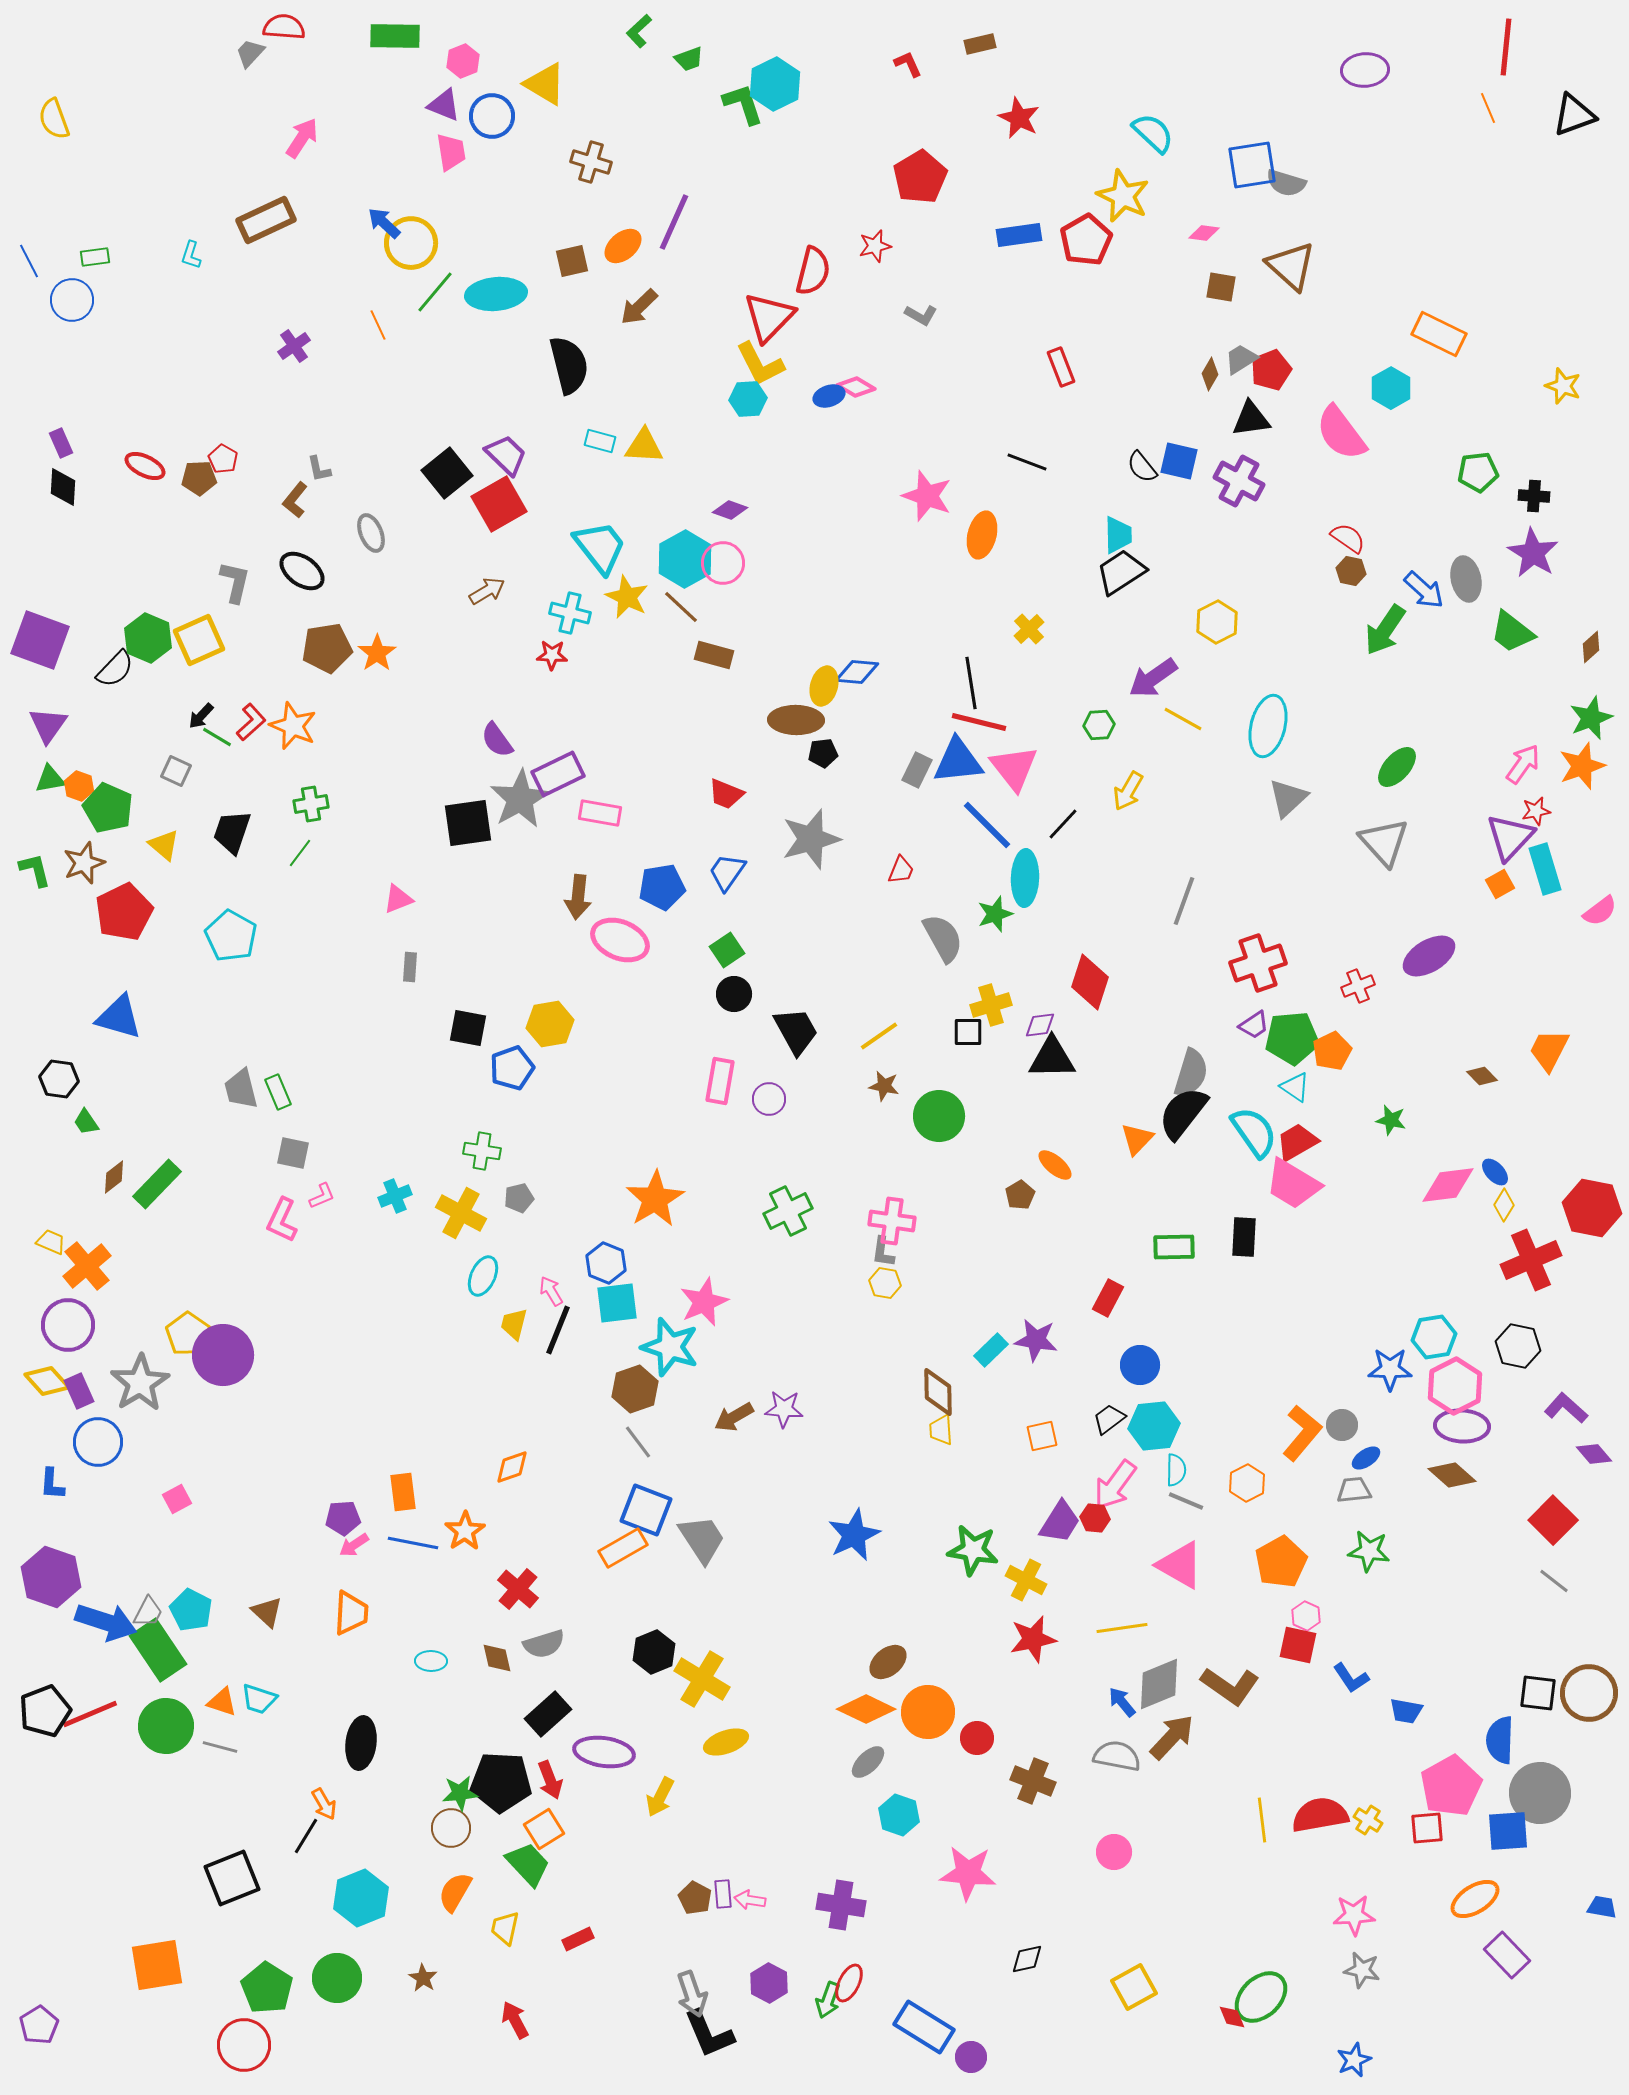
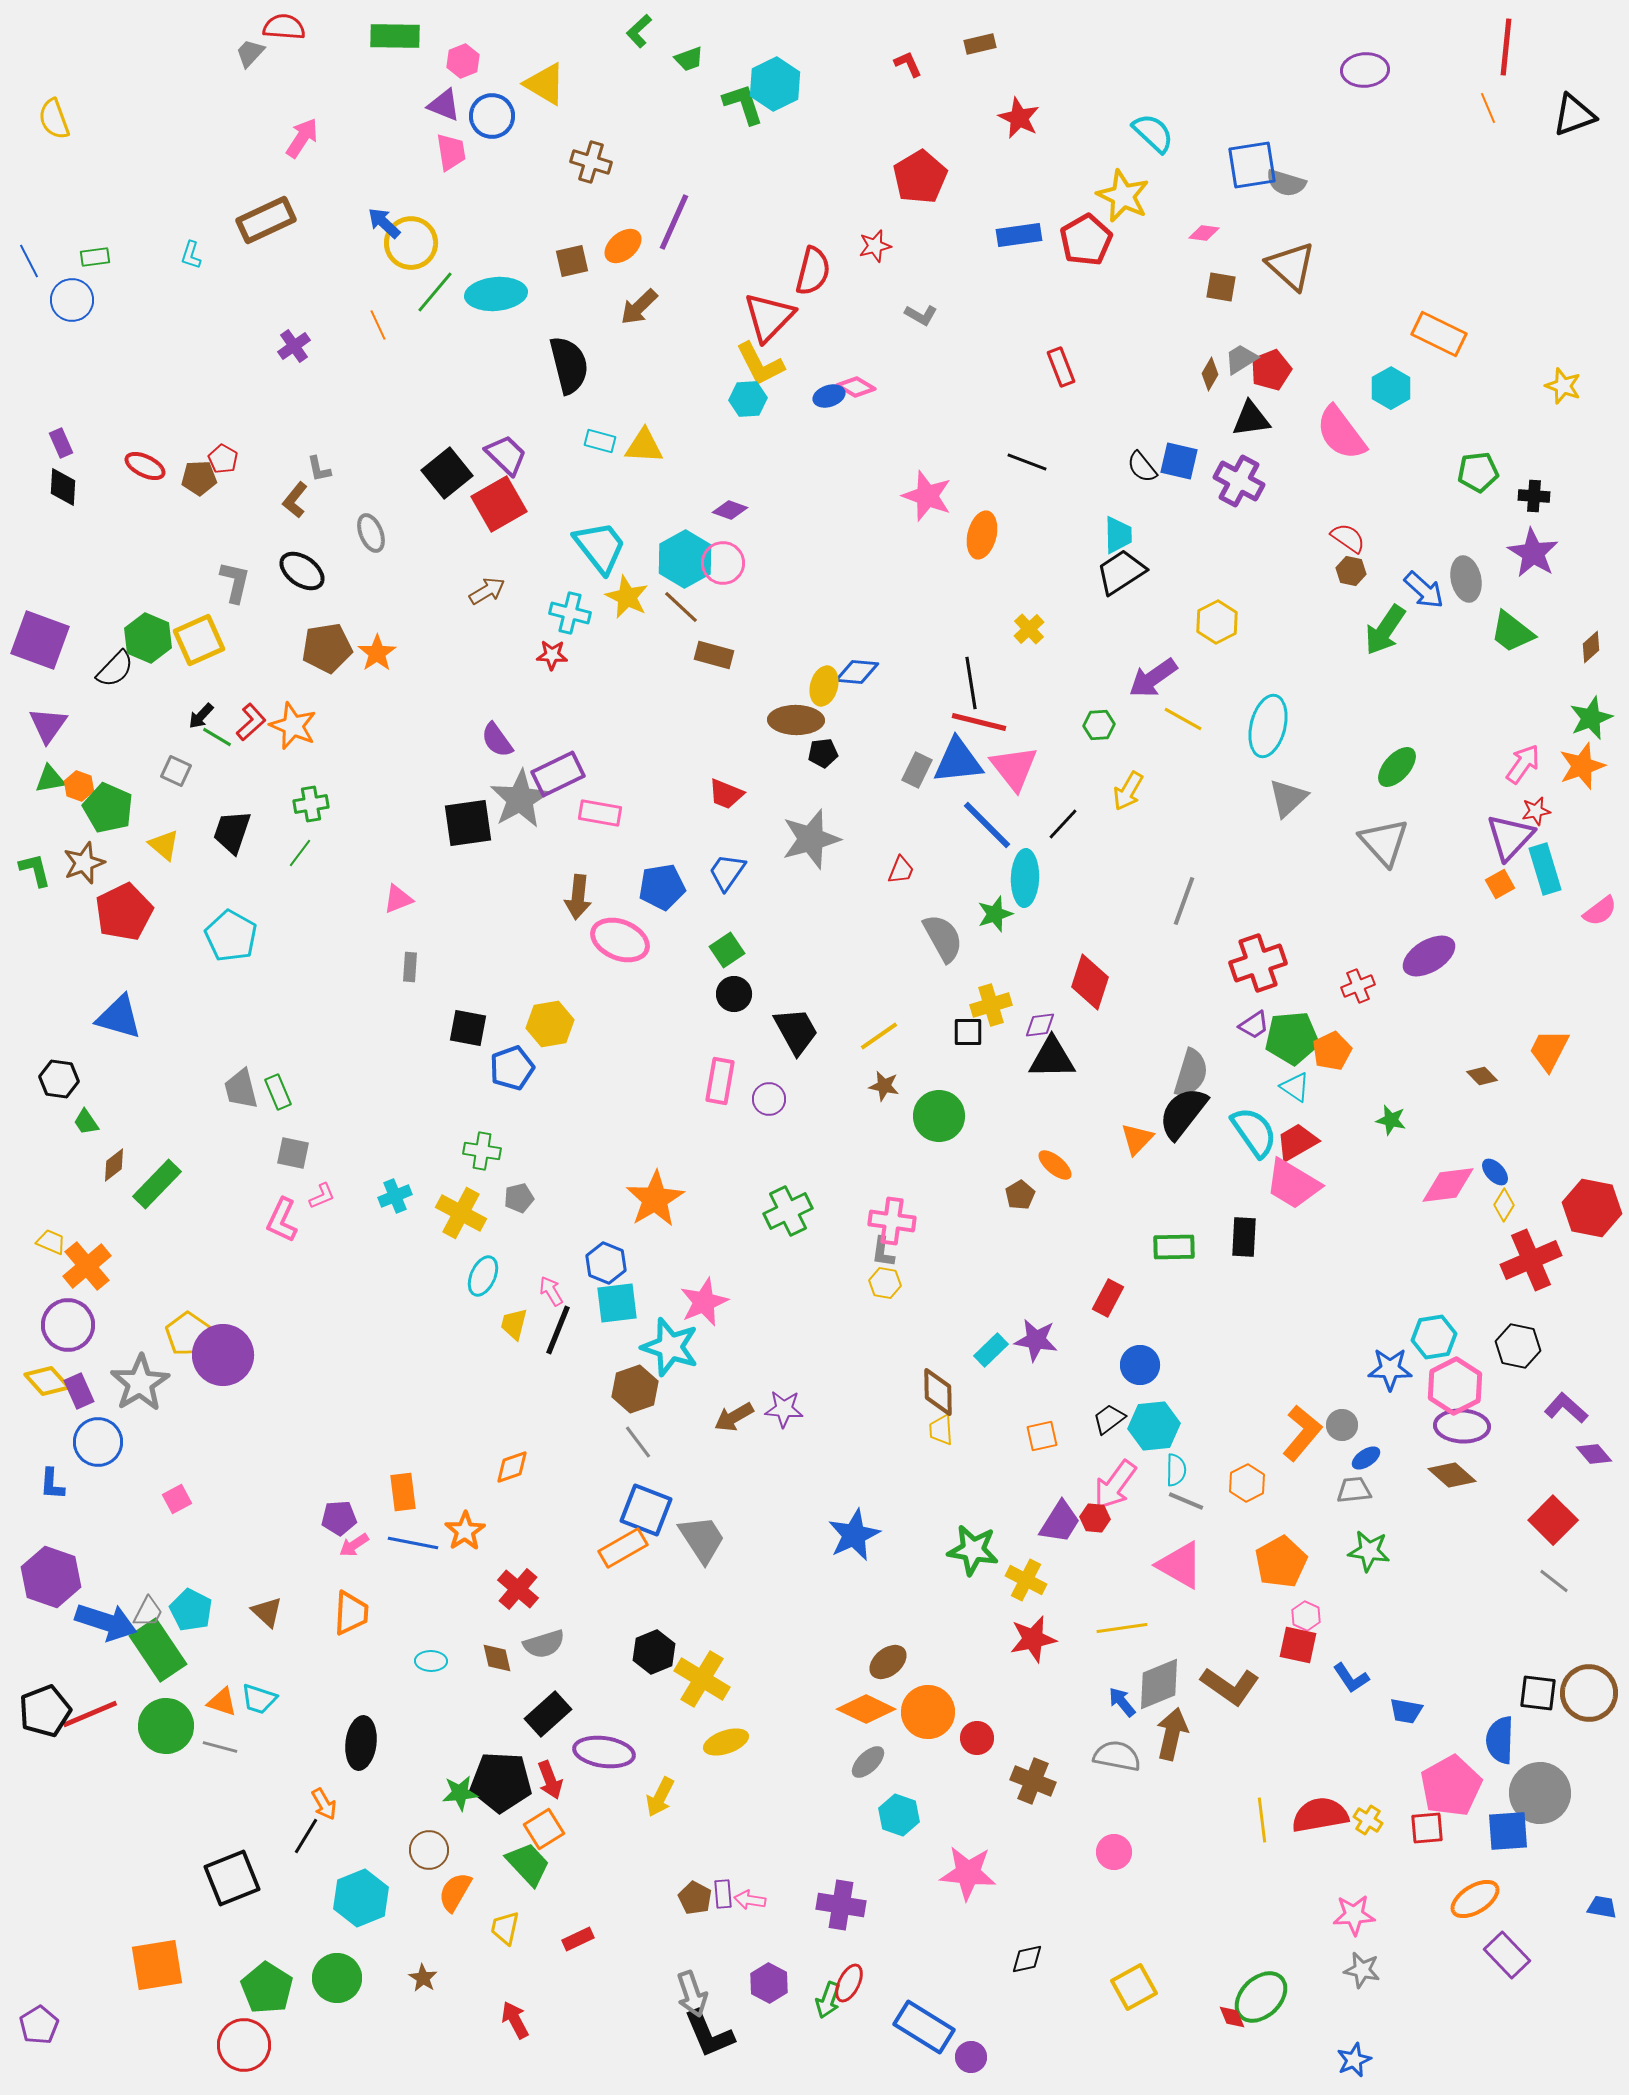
brown diamond at (114, 1177): moved 12 px up
purple pentagon at (343, 1518): moved 4 px left
brown arrow at (1172, 1737): moved 3 px up; rotated 30 degrees counterclockwise
brown circle at (451, 1828): moved 22 px left, 22 px down
